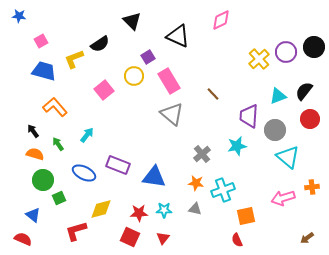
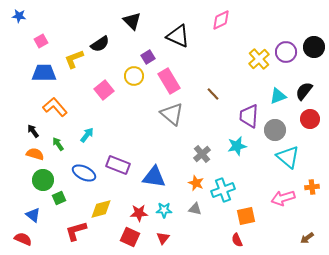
blue trapezoid at (44, 71): moved 2 px down; rotated 15 degrees counterclockwise
orange star at (196, 183): rotated 14 degrees clockwise
